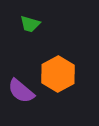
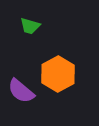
green trapezoid: moved 2 px down
